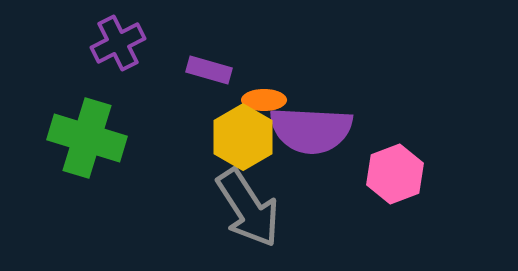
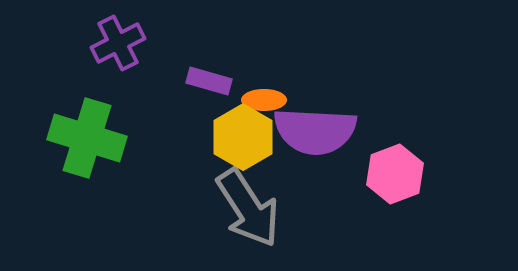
purple rectangle: moved 11 px down
purple semicircle: moved 4 px right, 1 px down
